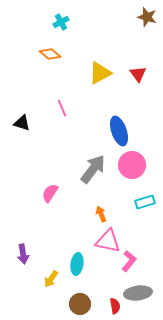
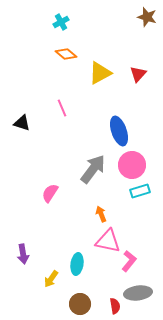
orange diamond: moved 16 px right
red triangle: rotated 18 degrees clockwise
cyan rectangle: moved 5 px left, 11 px up
